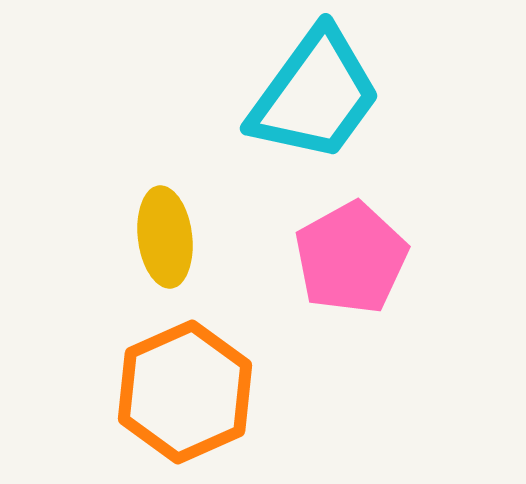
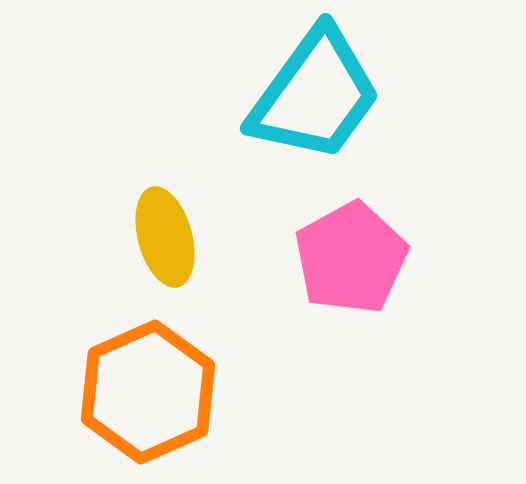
yellow ellipse: rotated 8 degrees counterclockwise
orange hexagon: moved 37 px left
